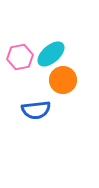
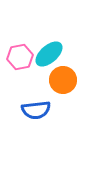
cyan ellipse: moved 2 px left
